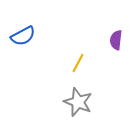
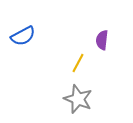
purple semicircle: moved 14 px left
gray star: moved 3 px up
